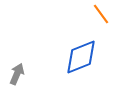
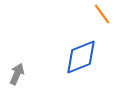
orange line: moved 1 px right
